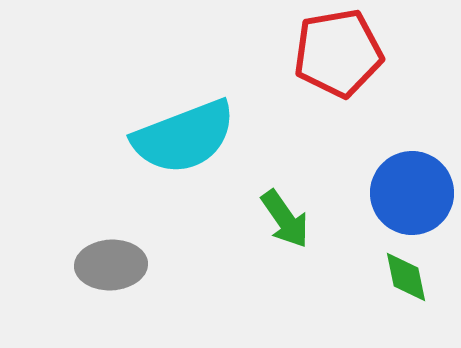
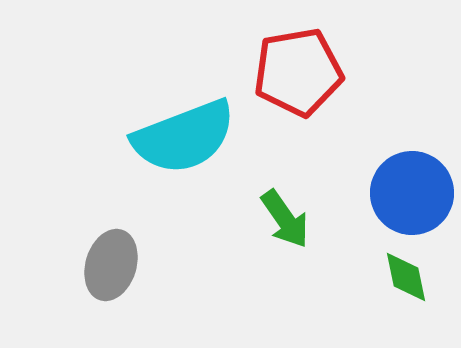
red pentagon: moved 40 px left, 19 px down
gray ellipse: rotated 70 degrees counterclockwise
